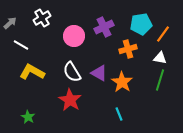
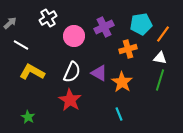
white cross: moved 6 px right
white semicircle: rotated 125 degrees counterclockwise
